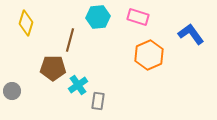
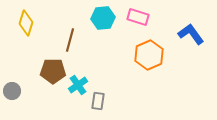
cyan hexagon: moved 5 px right, 1 px down
brown pentagon: moved 3 px down
